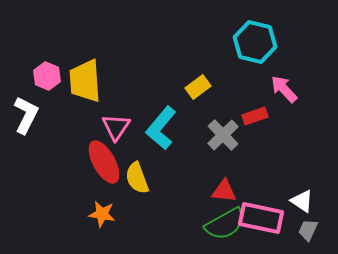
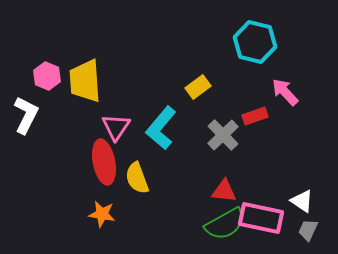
pink arrow: moved 1 px right, 3 px down
red ellipse: rotated 18 degrees clockwise
